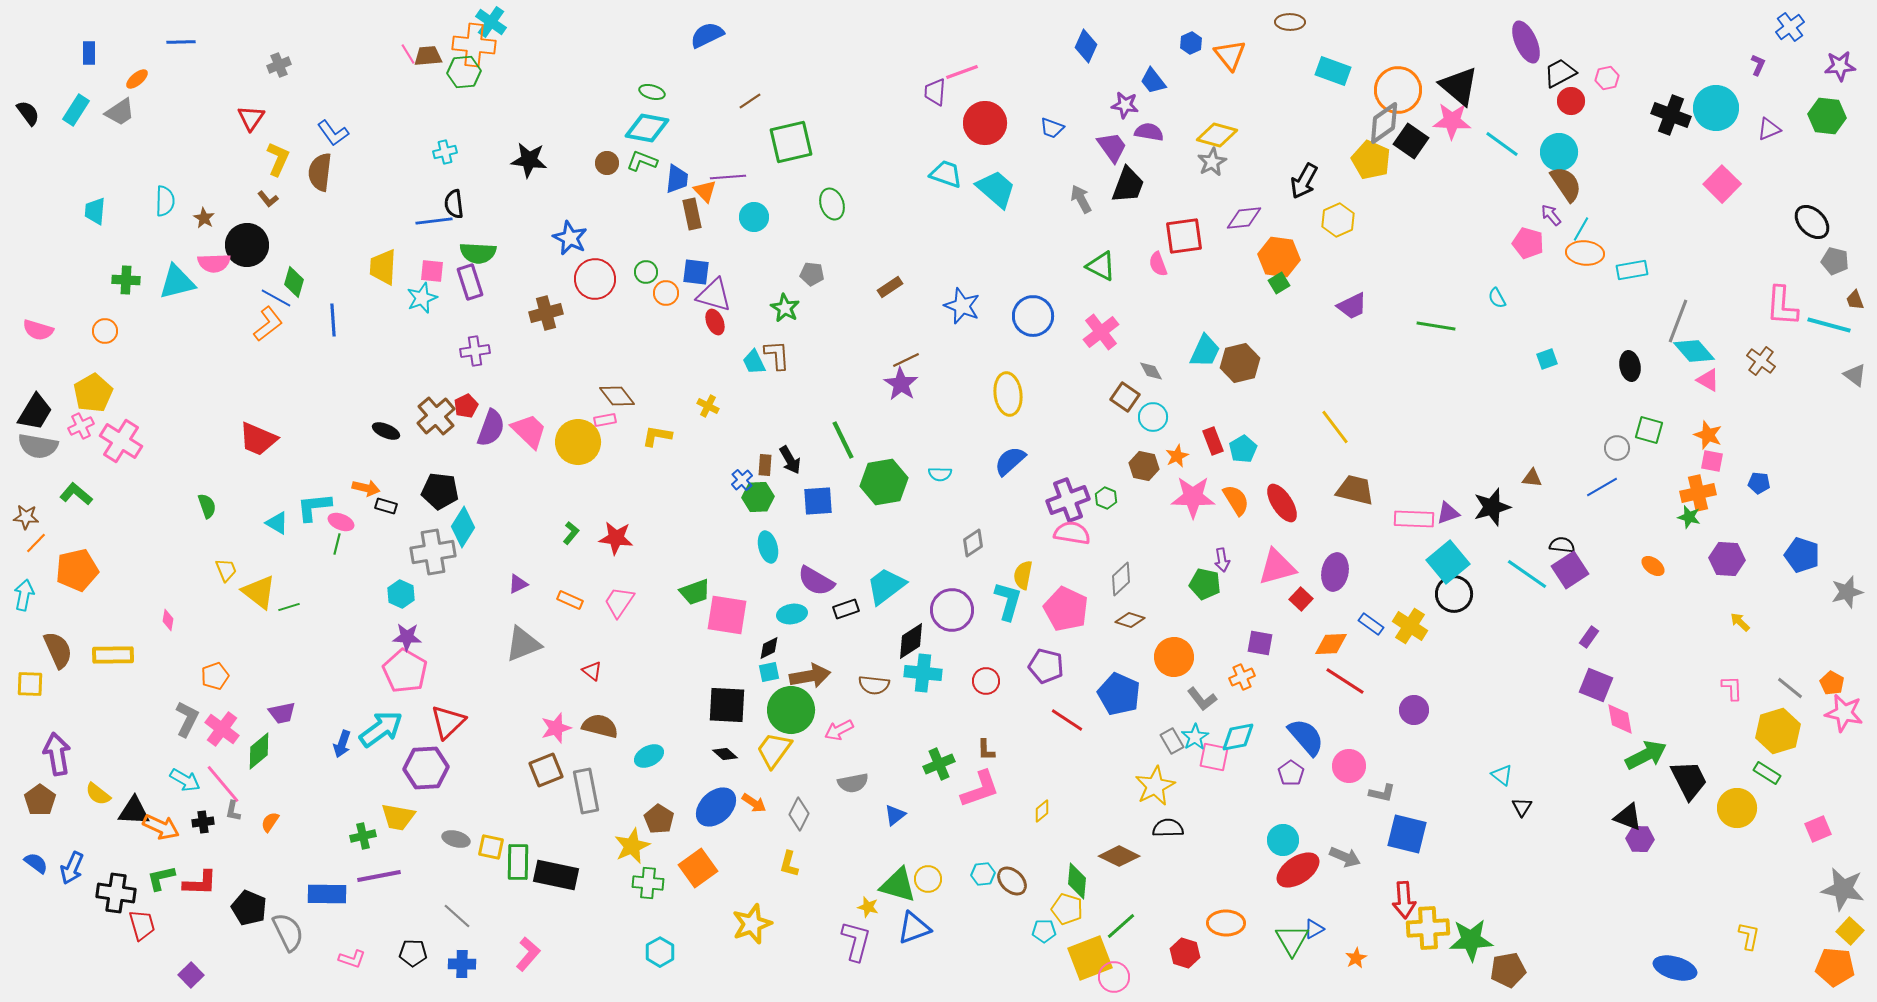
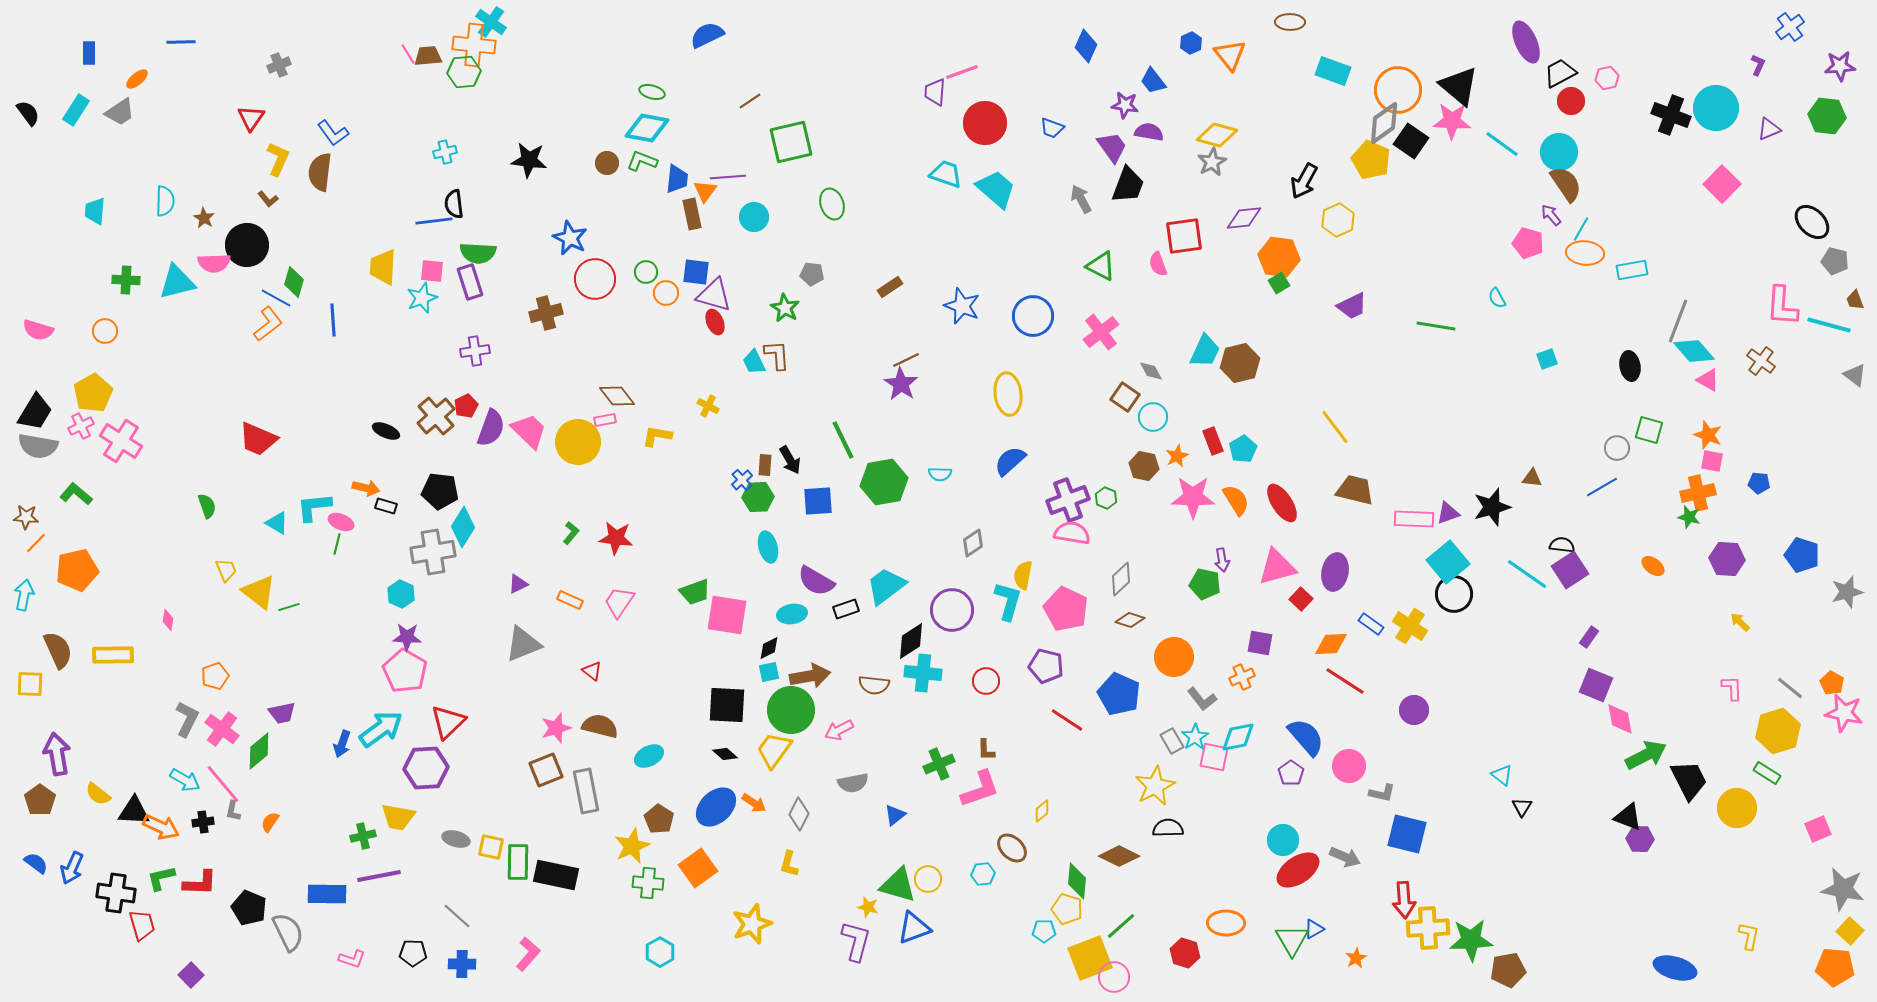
orange triangle at (705, 191): rotated 20 degrees clockwise
brown ellipse at (1012, 881): moved 33 px up
